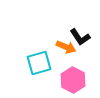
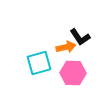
orange arrow: rotated 36 degrees counterclockwise
pink hexagon: moved 7 px up; rotated 25 degrees counterclockwise
